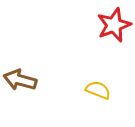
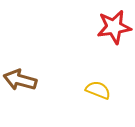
red star: moved 2 px down; rotated 12 degrees clockwise
